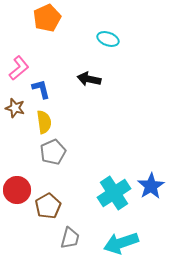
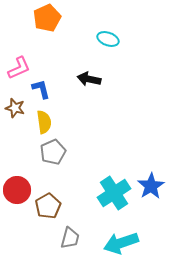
pink L-shape: rotated 15 degrees clockwise
